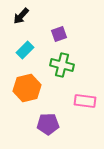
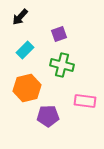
black arrow: moved 1 px left, 1 px down
purple pentagon: moved 8 px up
